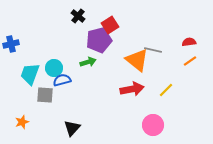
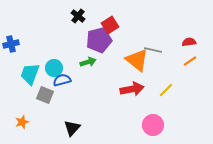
gray square: rotated 18 degrees clockwise
